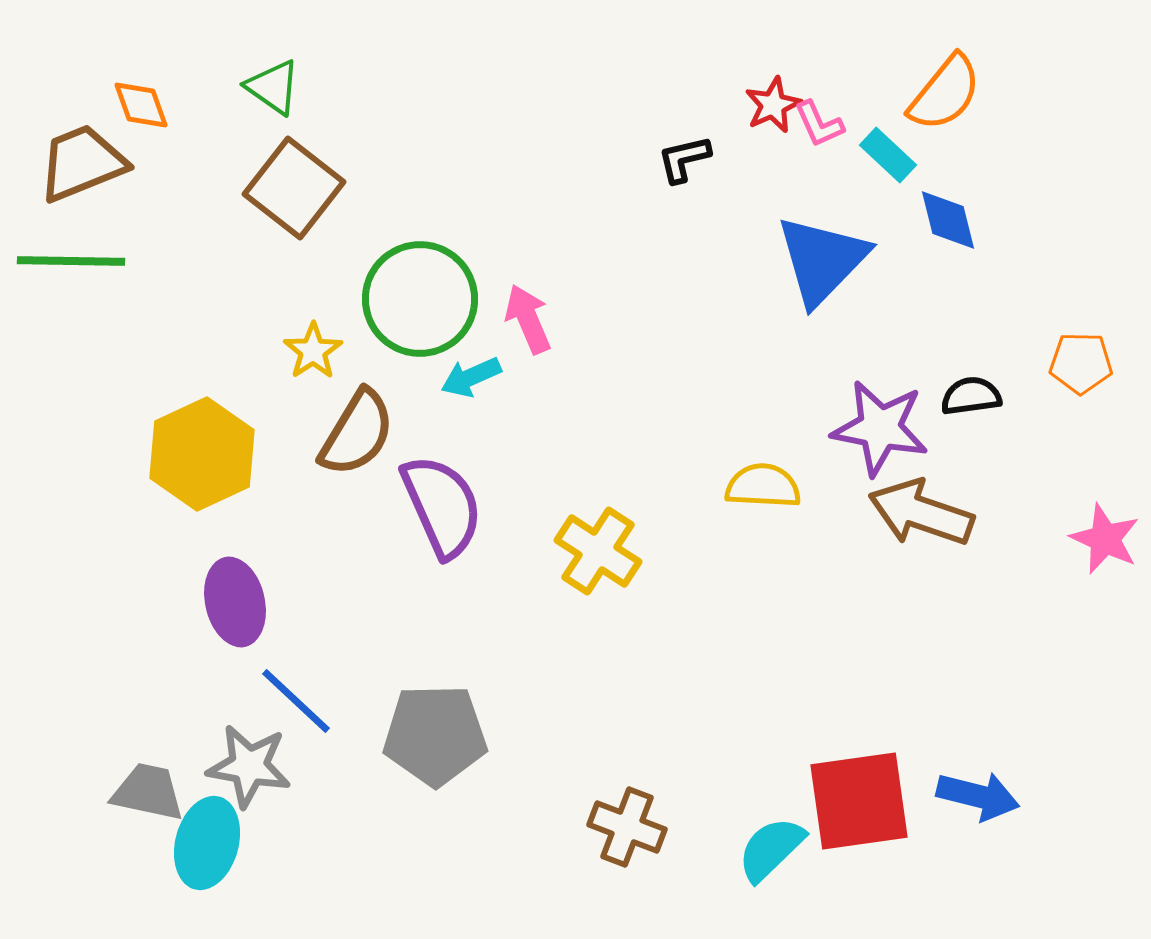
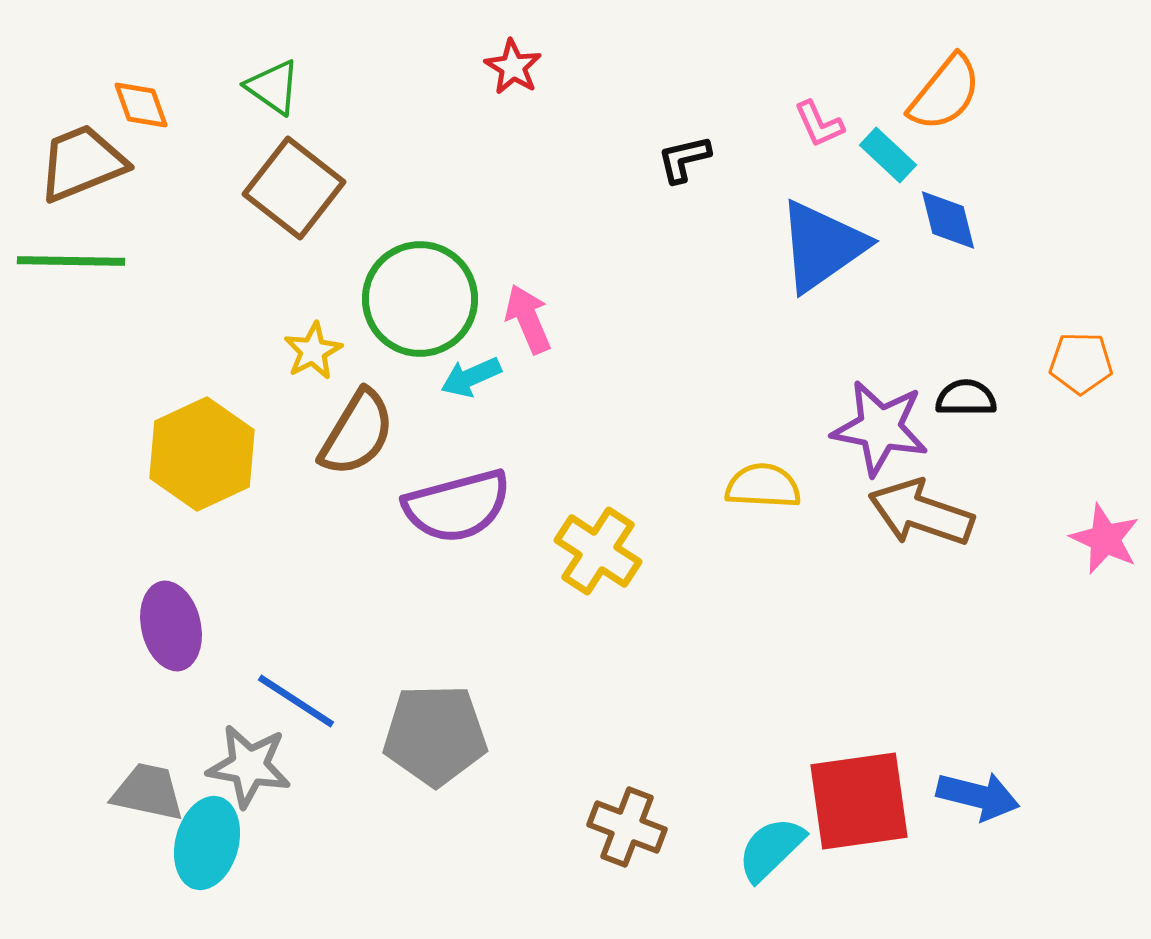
red star: moved 260 px left, 38 px up; rotated 16 degrees counterclockwise
blue triangle: moved 14 px up; rotated 11 degrees clockwise
yellow star: rotated 6 degrees clockwise
black semicircle: moved 5 px left, 2 px down; rotated 8 degrees clockwise
purple semicircle: moved 15 px right; rotated 99 degrees clockwise
purple ellipse: moved 64 px left, 24 px down
blue line: rotated 10 degrees counterclockwise
